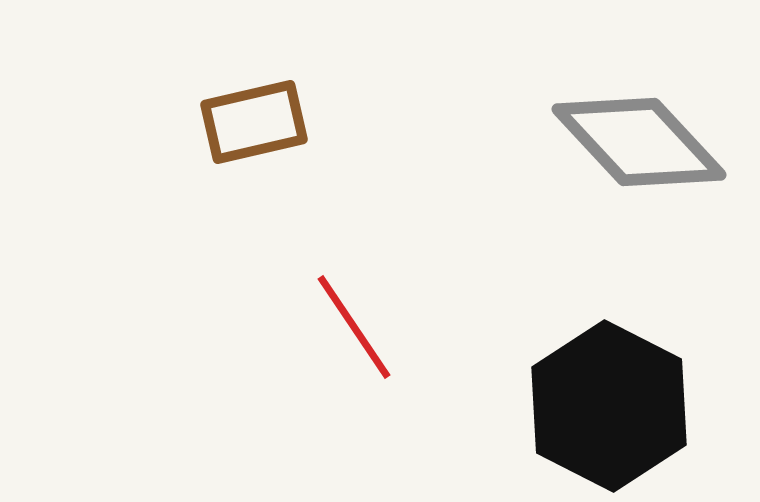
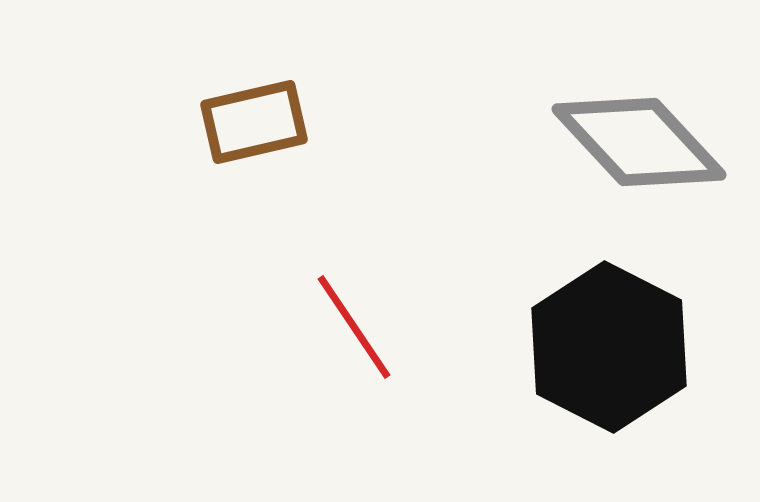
black hexagon: moved 59 px up
